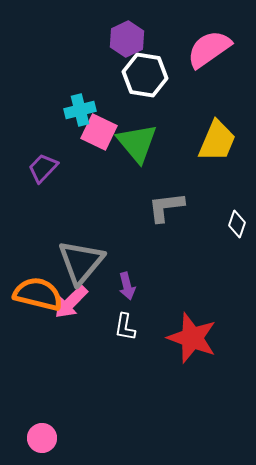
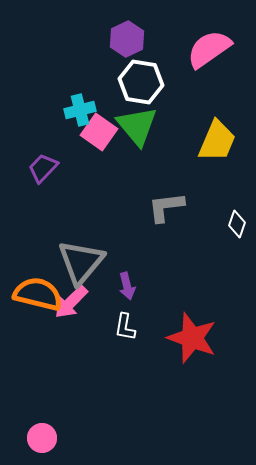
white hexagon: moved 4 px left, 7 px down
pink square: rotated 9 degrees clockwise
green triangle: moved 17 px up
